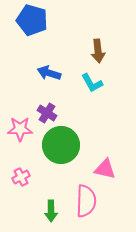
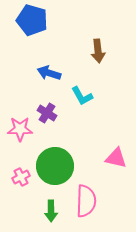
cyan L-shape: moved 10 px left, 13 px down
green circle: moved 6 px left, 21 px down
pink triangle: moved 11 px right, 11 px up
